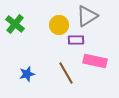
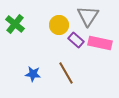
gray triangle: moved 1 px right; rotated 25 degrees counterclockwise
purple rectangle: rotated 42 degrees clockwise
pink rectangle: moved 5 px right, 18 px up
blue star: moved 6 px right; rotated 21 degrees clockwise
